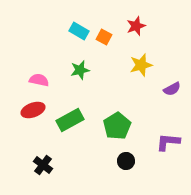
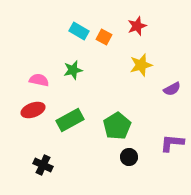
red star: moved 1 px right
green star: moved 7 px left
purple L-shape: moved 4 px right, 1 px down
black circle: moved 3 px right, 4 px up
black cross: rotated 12 degrees counterclockwise
